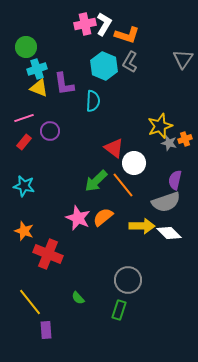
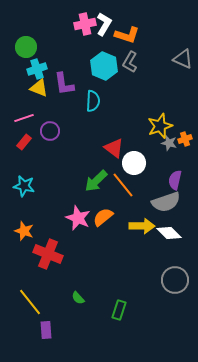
gray triangle: rotated 40 degrees counterclockwise
gray circle: moved 47 px right
